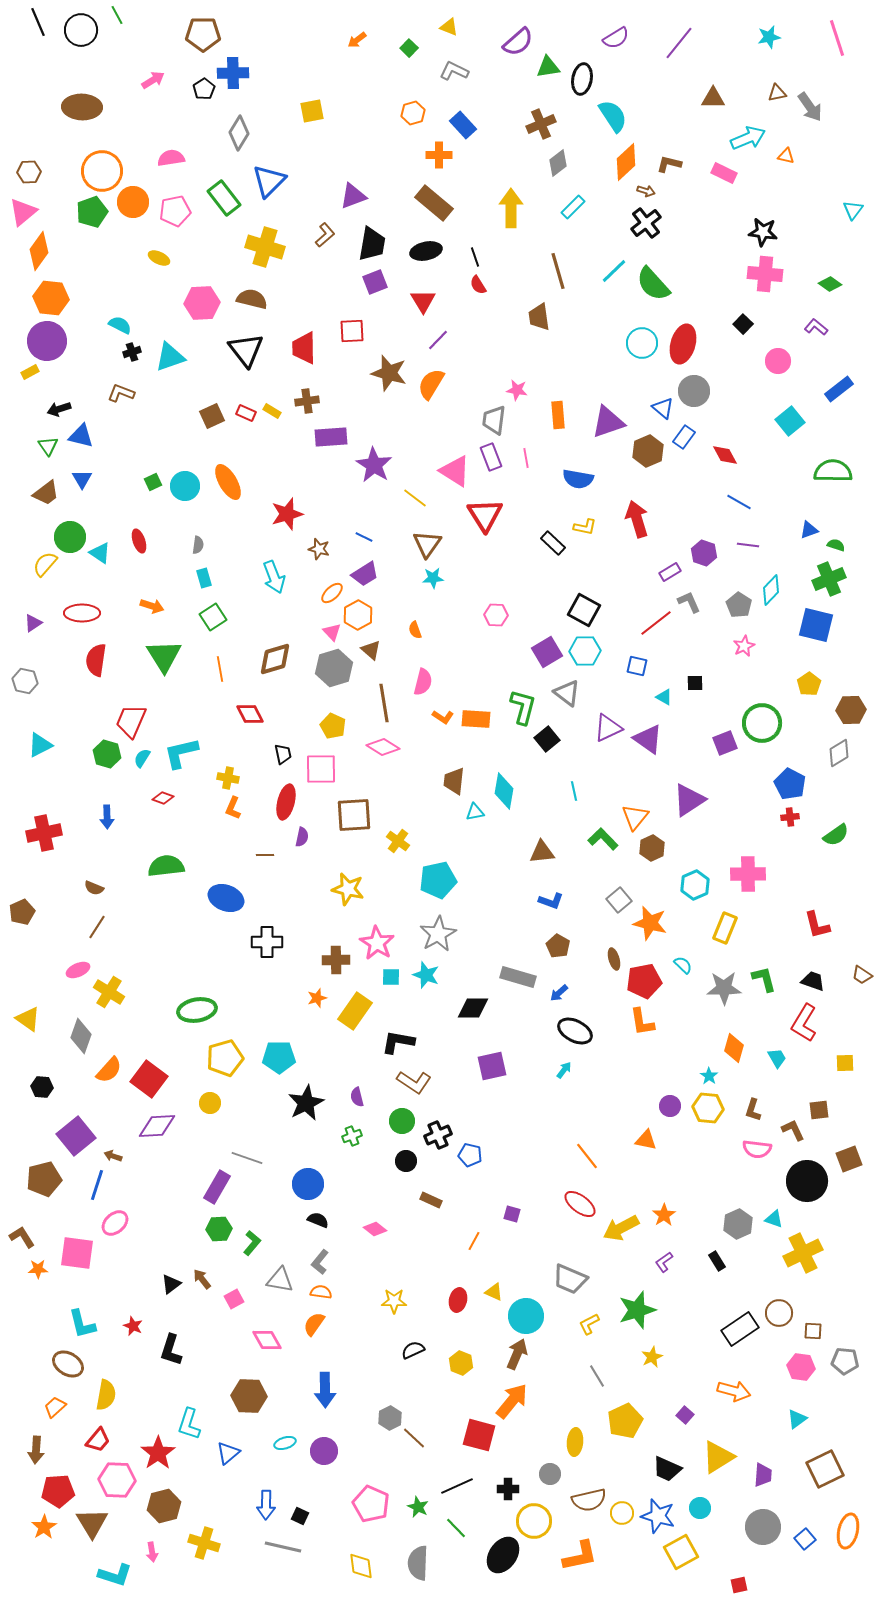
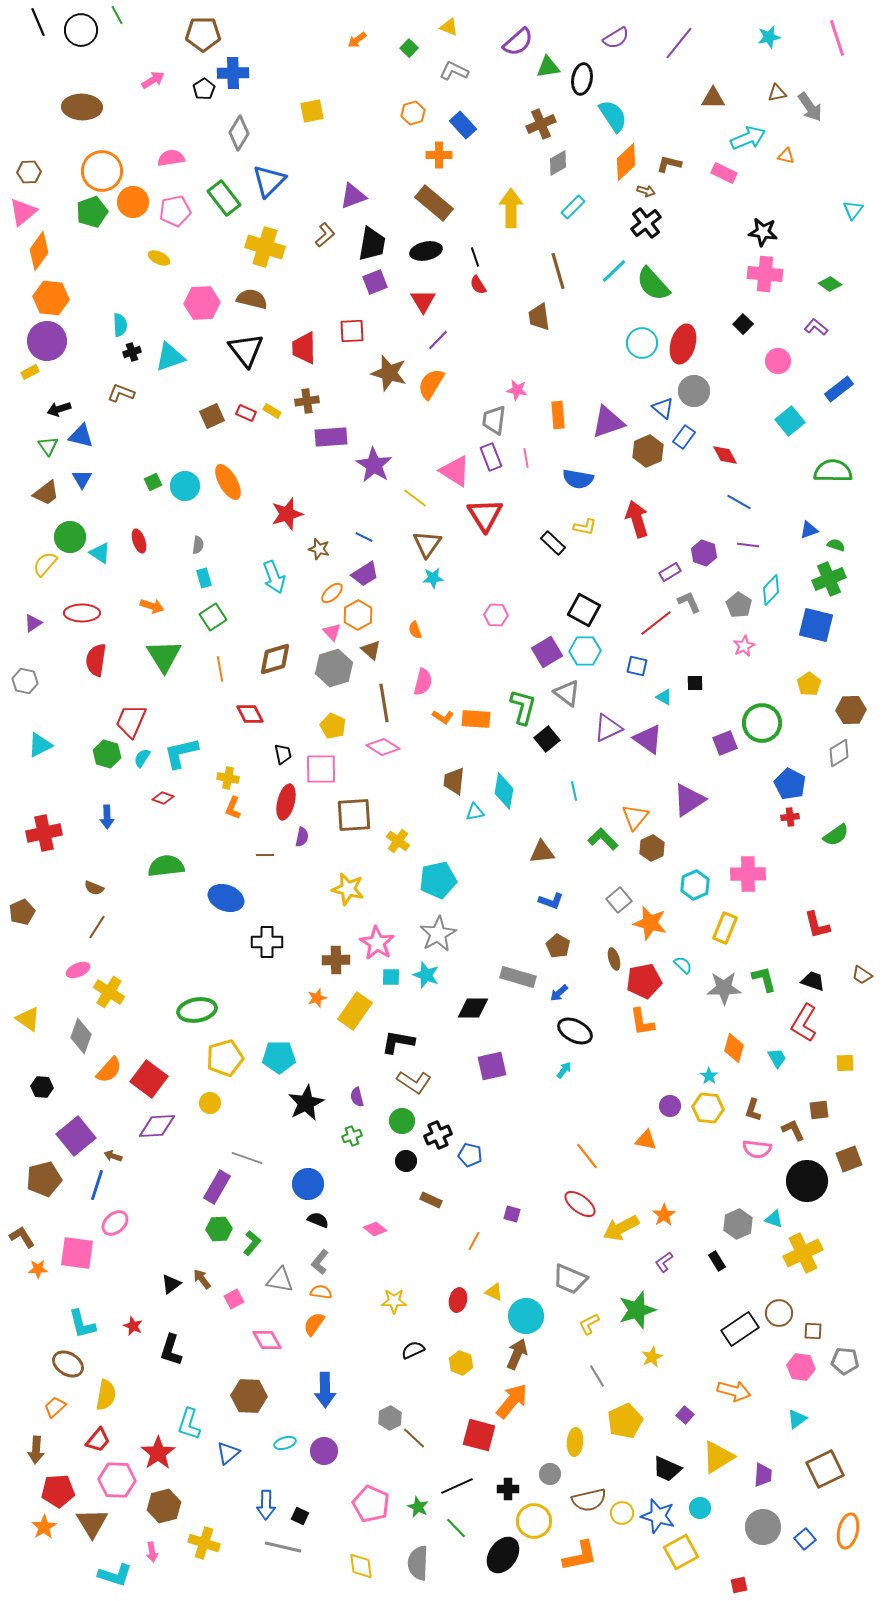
gray diamond at (558, 163): rotated 8 degrees clockwise
cyan semicircle at (120, 325): rotated 60 degrees clockwise
